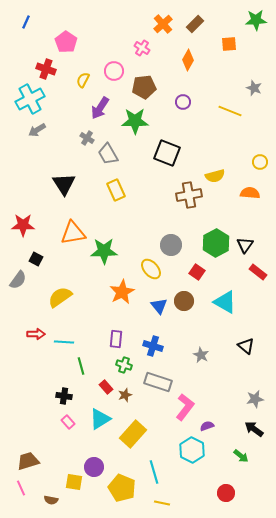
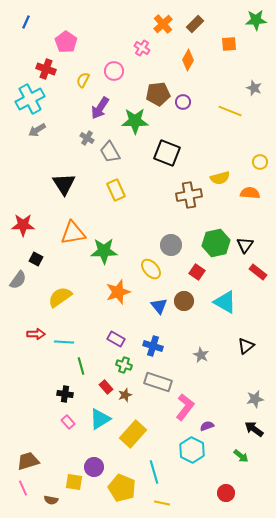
brown pentagon at (144, 87): moved 14 px right, 7 px down
gray trapezoid at (108, 154): moved 2 px right, 2 px up
yellow semicircle at (215, 176): moved 5 px right, 2 px down
green hexagon at (216, 243): rotated 16 degrees clockwise
orange star at (122, 292): moved 4 px left; rotated 10 degrees clockwise
purple rectangle at (116, 339): rotated 66 degrees counterclockwise
black triangle at (246, 346): rotated 42 degrees clockwise
black cross at (64, 396): moved 1 px right, 2 px up
pink line at (21, 488): moved 2 px right
